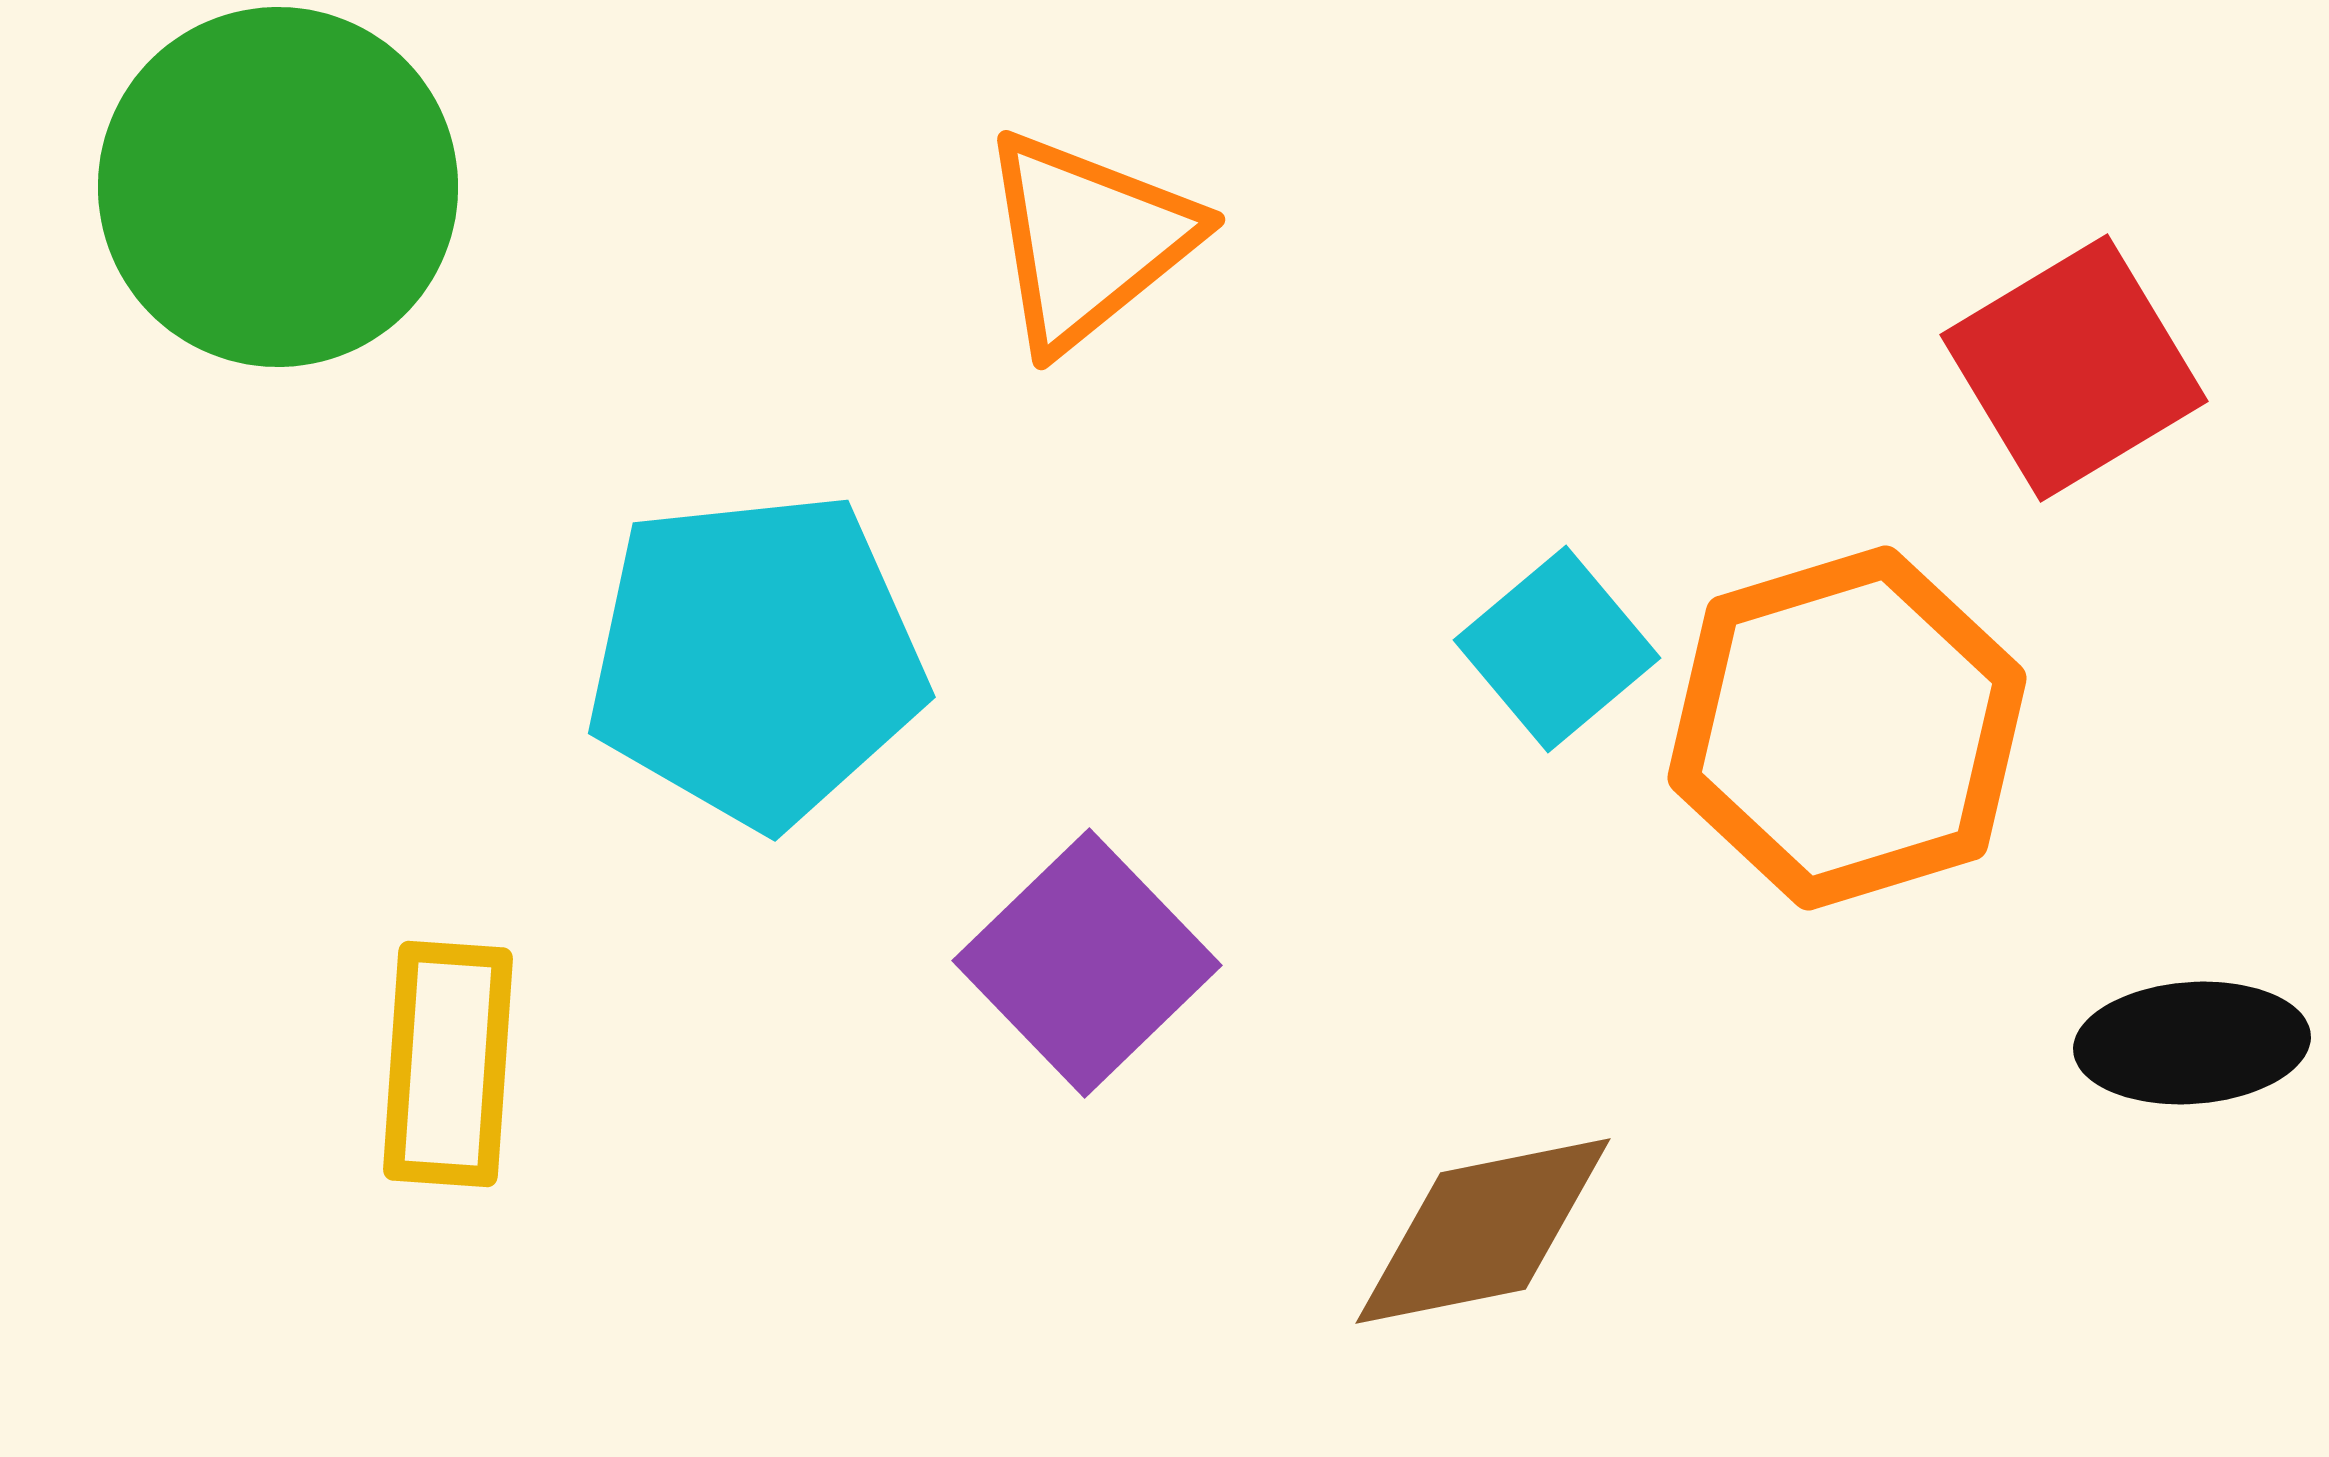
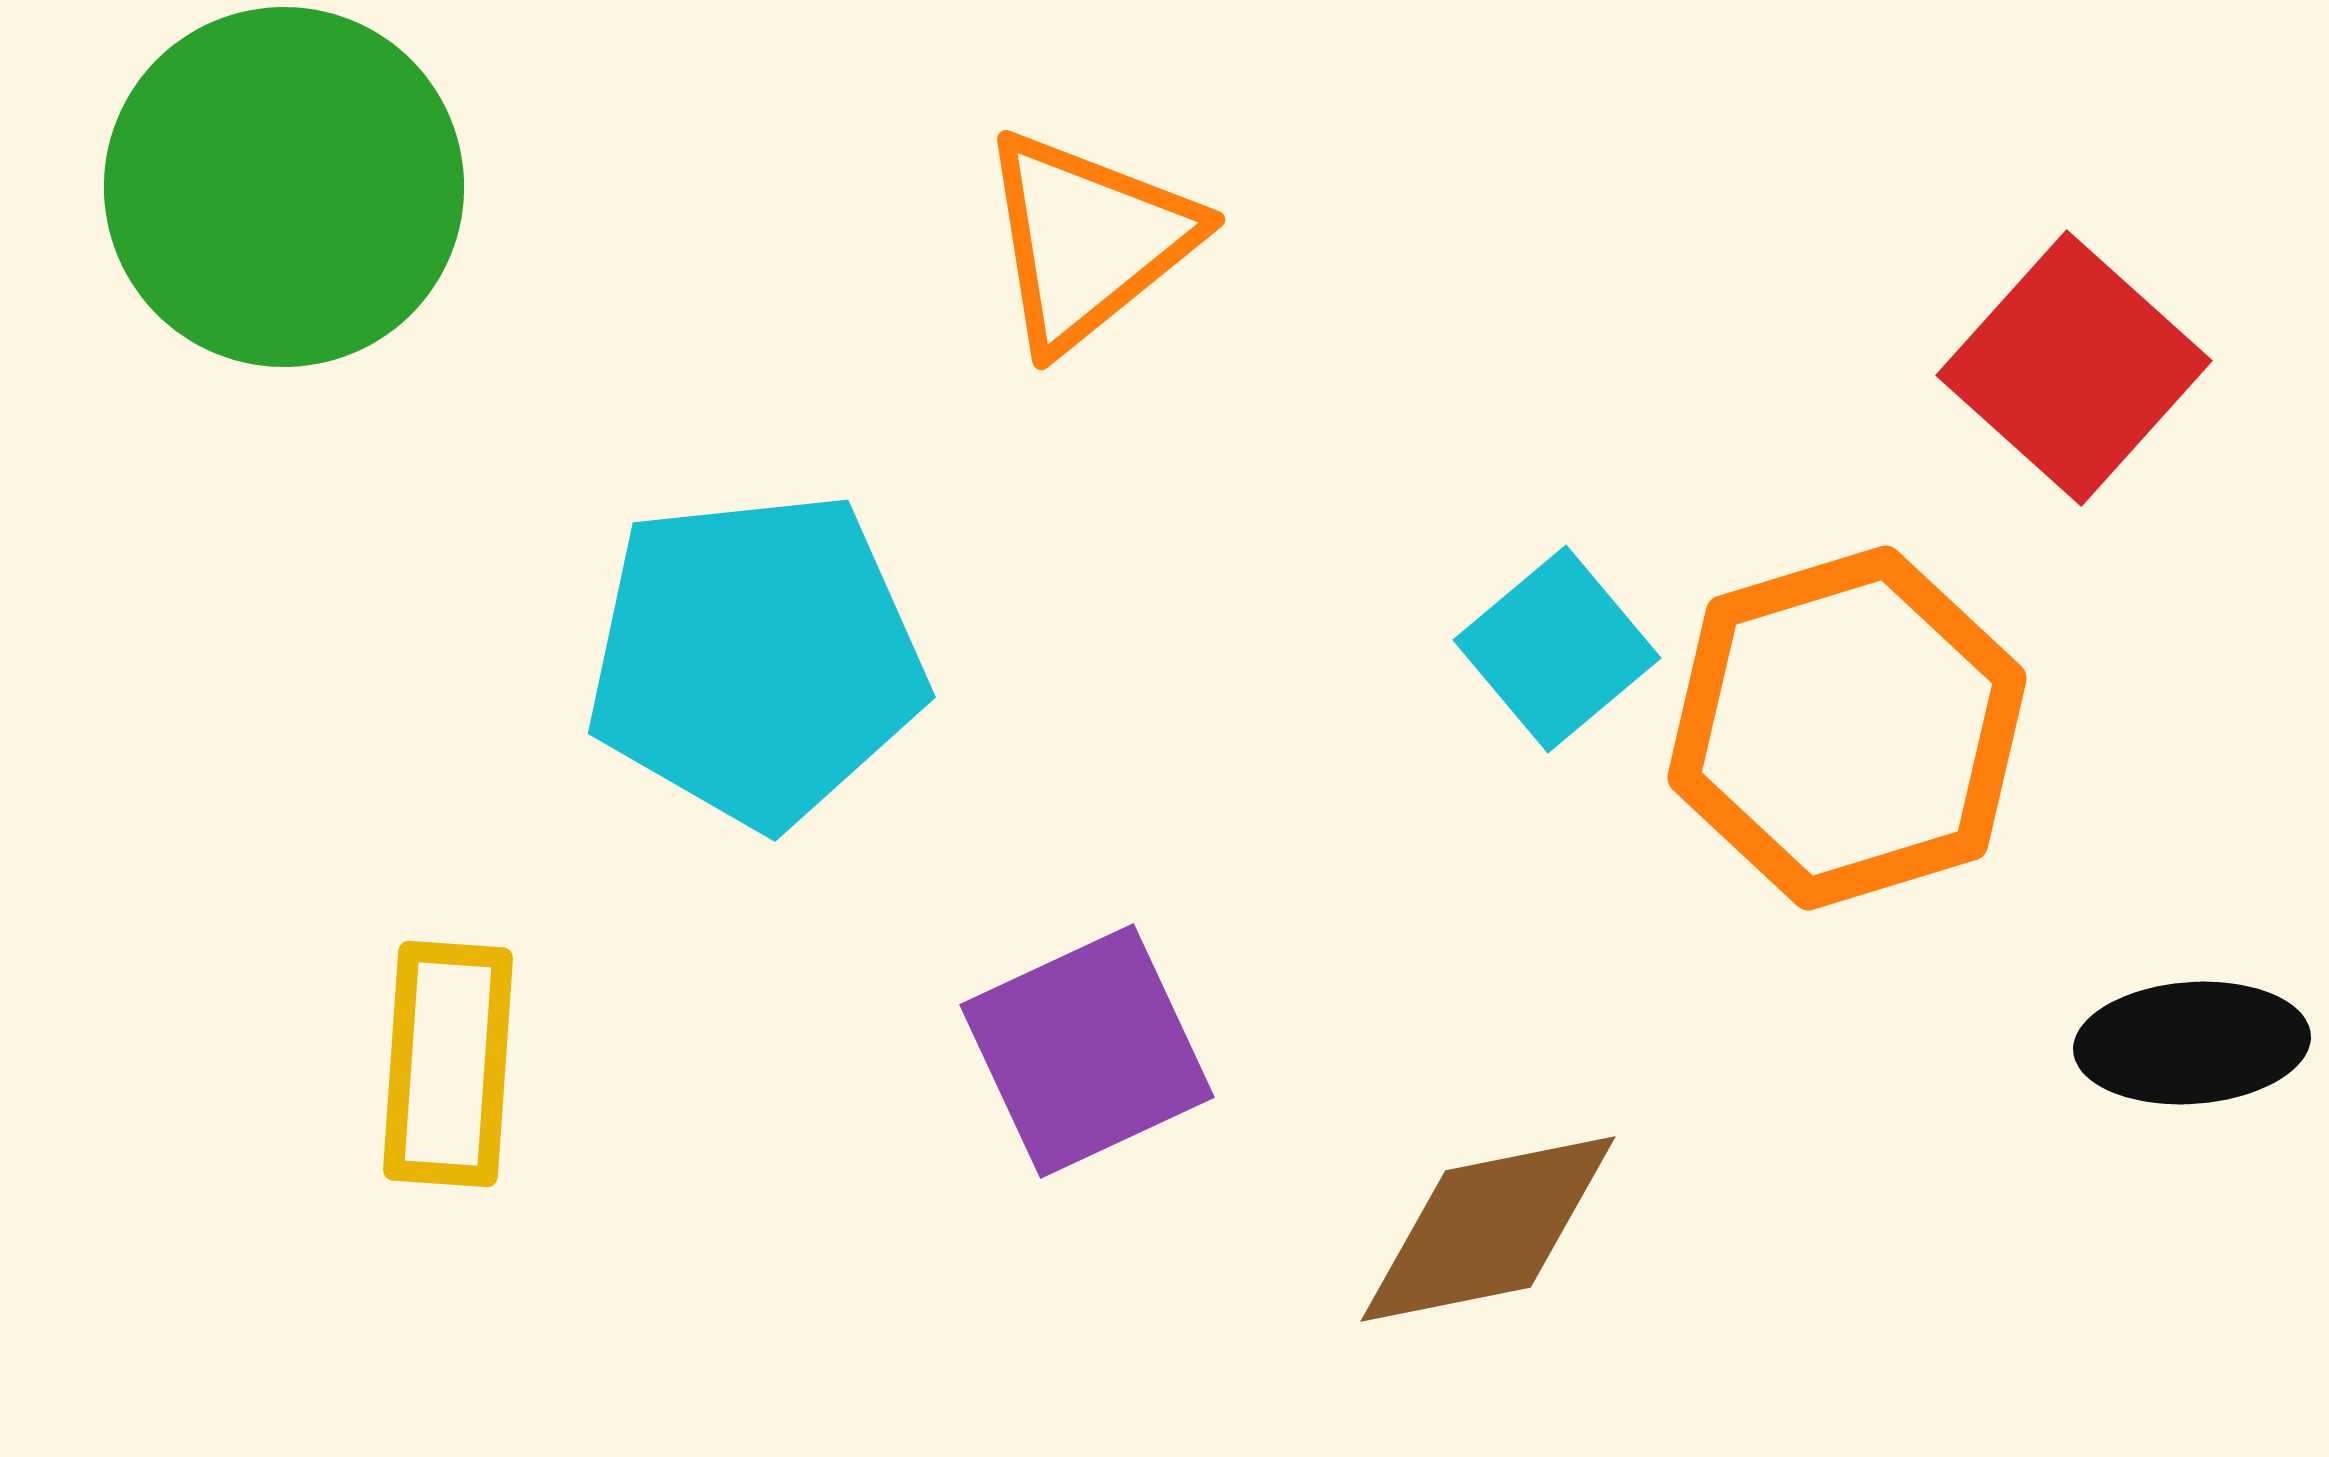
green circle: moved 6 px right
red square: rotated 17 degrees counterclockwise
purple square: moved 88 px down; rotated 19 degrees clockwise
brown diamond: moved 5 px right, 2 px up
